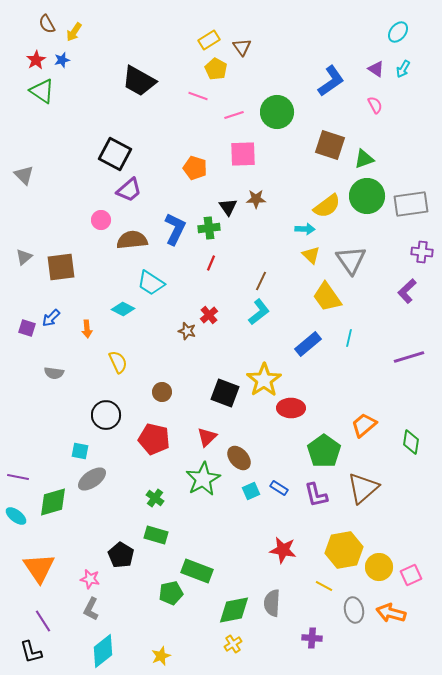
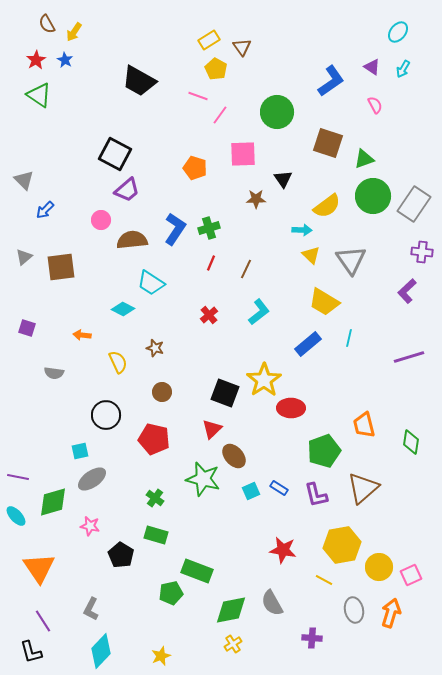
blue star at (62, 60): moved 3 px right; rotated 28 degrees counterclockwise
purple triangle at (376, 69): moved 4 px left, 2 px up
green triangle at (42, 91): moved 3 px left, 4 px down
pink line at (234, 115): moved 14 px left; rotated 36 degrees counterclockwise
brown square at (330, 145): moved 2 px left, 2 px up
gray triangle at (24, 175): moved 5 px down
purple trapezoid at (129, 190): moved 2 px left
green circle at (367, 196): moved 6 px right
gray rectangle at (411, 204): moved 3 px right; rotated 48 degrees counterclockwise
black triangle at (228, 207): moved 55 px right, 28 px up
green cross at (209, 228): rotated 10 degrees counterclockwise
blue L-shape at (175, 229): rotated 8 degrees clockwise
cyan arrow at (305, 229): moved 3 px left, 1 px down
brown line at (261, 281): moved 15 px left, 12 px up
yellow trapezoid at (327, 297): moved 3 px left, 5 px down; rotated 24 degrees counterclockwise
blue arrow at (51, 318): moved 6 px left, 108 px up
orange arrow at (87, 329): moved 5 px left, 6 px down; rotated 102 degrees clockwise
brown star at (187, 331): moved 32 px left, 17 px down
orange trapezoid at (364, 425): rotated 64 degrees counterclockwise
red triangle at (207, 437): moved 5 px right, 8 px up
cyan square at (80, 451): rotated 24 degrees counterclockwise
green pentagon at (324, 451): rotated 16 degrees clockwise
brown ellipse at (239, 458): moved 5 px left, 2 px up
green star at (203, 479): rotated 28 degrees counterclockwise
cyan ellipse at (16, 516): rotated 10 degrees clockwise
yellow hexagon at (344, 550): moved 2 px left, 5 px up
pink star at (90, 579): moved 53 px up
yellow line at (324, 586): moved 6 px up
gray semicircle at (272, 603): rotated 32 degrees counterclockwise
green diamond at (234, 610): moved 3 px left
orange arrow at (391, 613): rotated 92 degrees clockwise
cyan diamond at (103, 651): moved 2 px left; rotated 8 degrees counterclockwise
